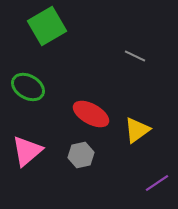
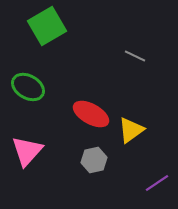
yellow triangle: moved 6 px left
pink triangle: rotated 8 degrees counterclockwise
gray hexagon: moved 13 px right, 5 px down
